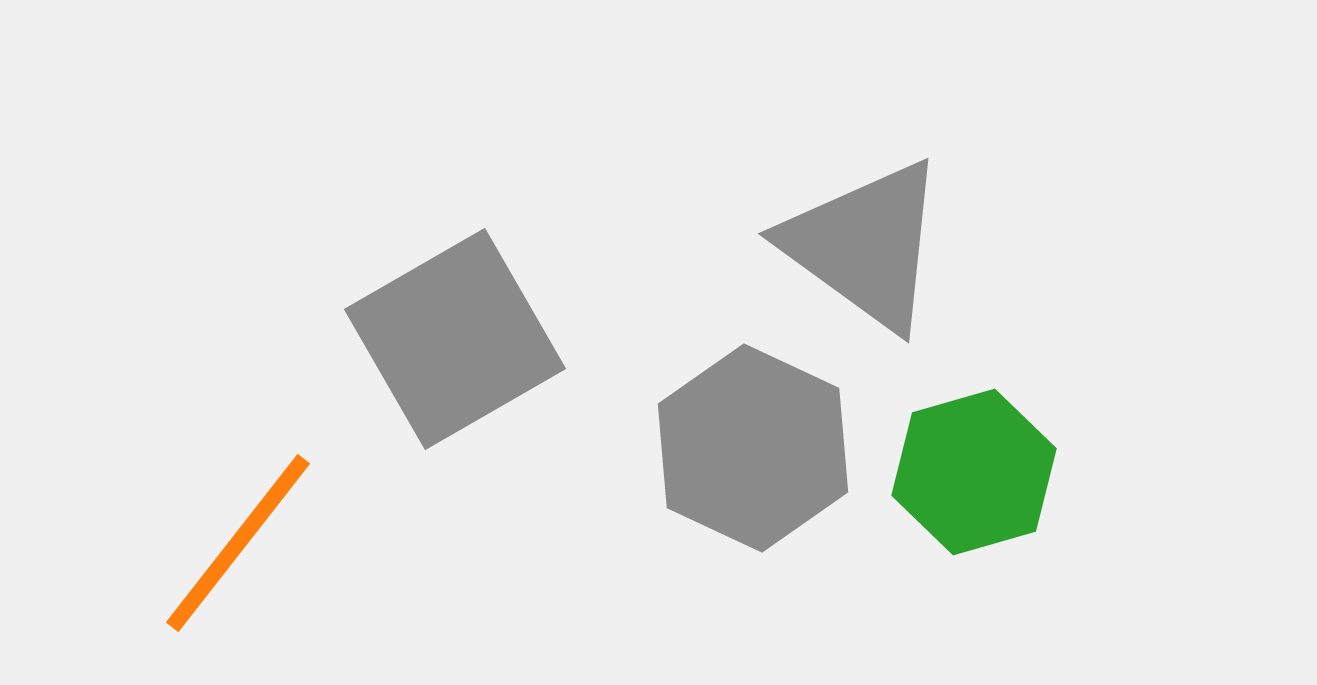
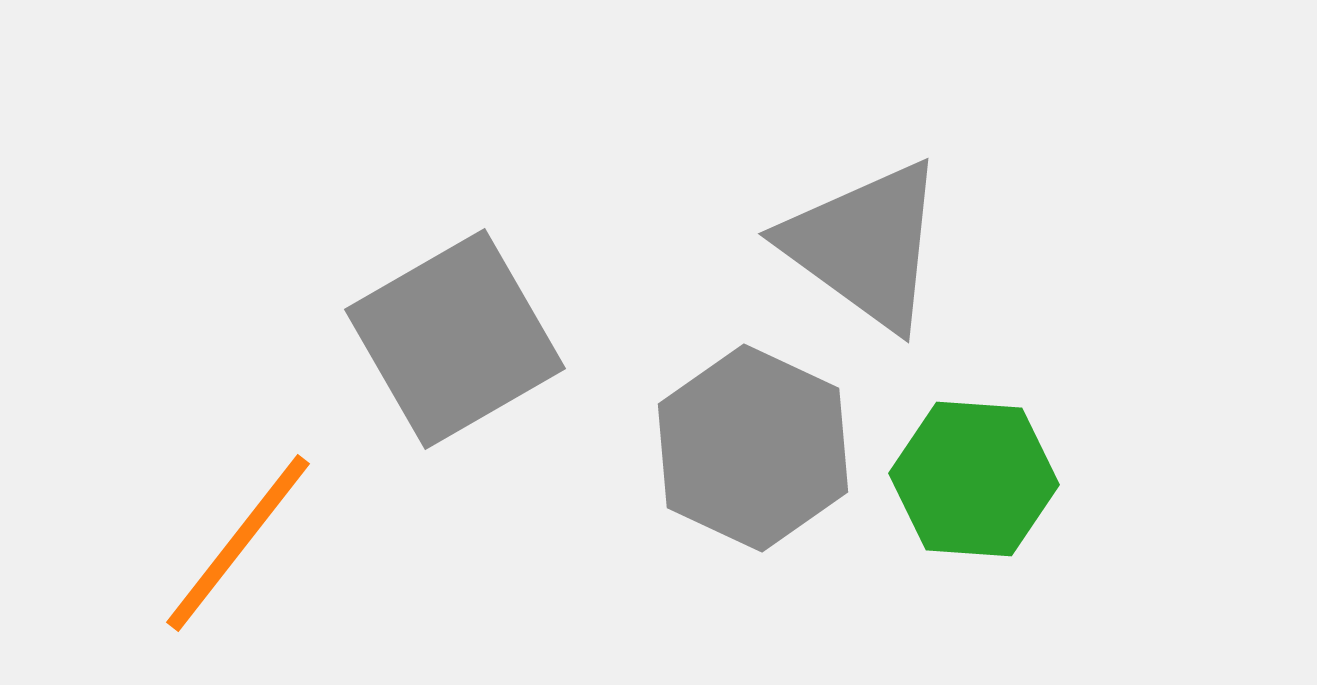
green hexagon: moved 7 px down; rotated 20 degrees clockwise
